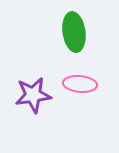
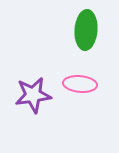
green ellipse: moved 12 px right, 2 px up; rotated 12 degrees clockwise
